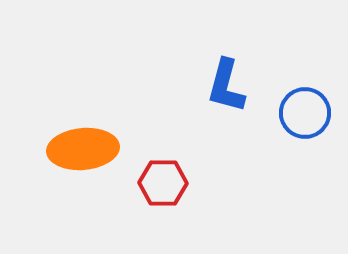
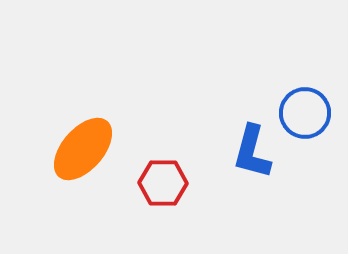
blue L-shape: moved 26 px right, 66 px down
orange ellipse: rotated 44 degrees counterclockwise
